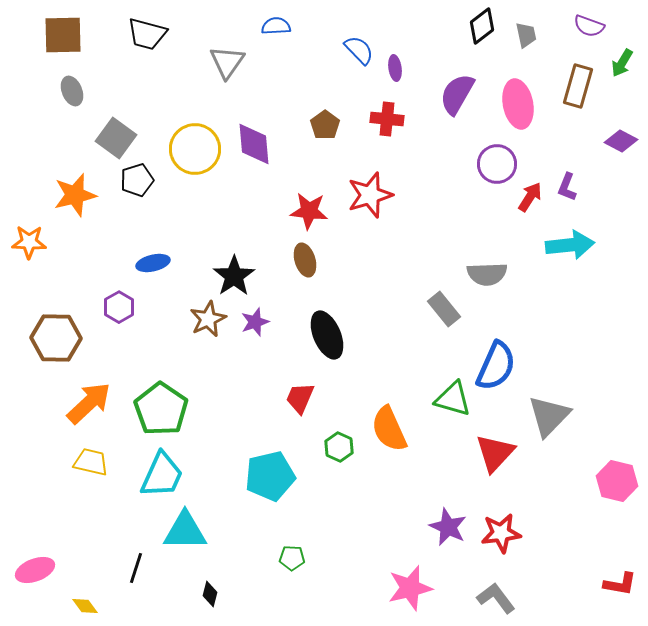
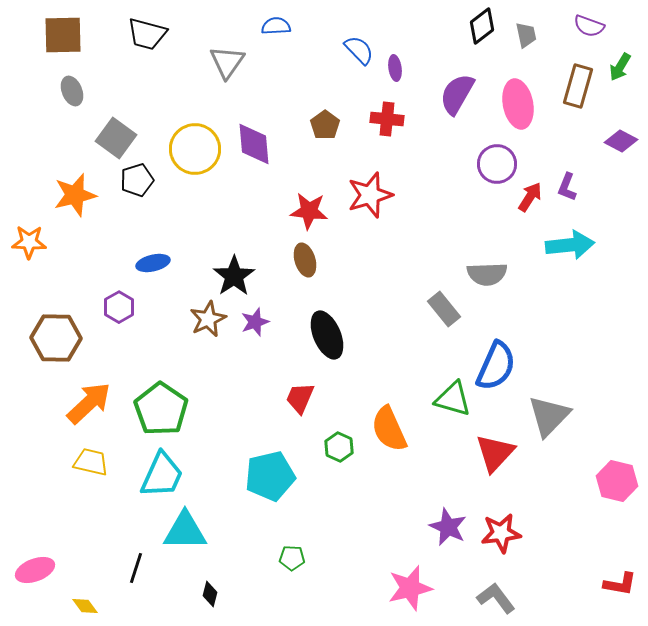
green arrow at (622, 63): moved 2 px left, 4 px down
